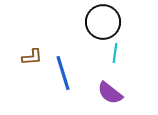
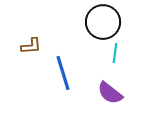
brown L-shape: moved 1 px left, 11 px up
